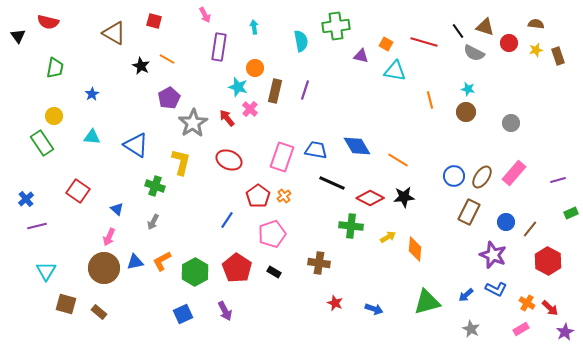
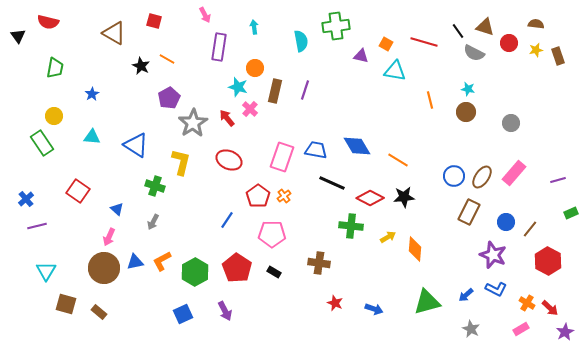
pink pentagon at (272, 234): rotated 20 degrees clockwise
